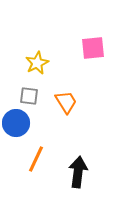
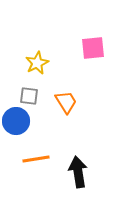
blue circle: moved 2 px up
orange line: rotated 56 degrees clockwise
black arrow: rotated 16 degrees counterclockwise
